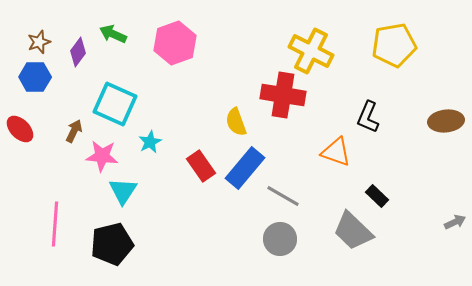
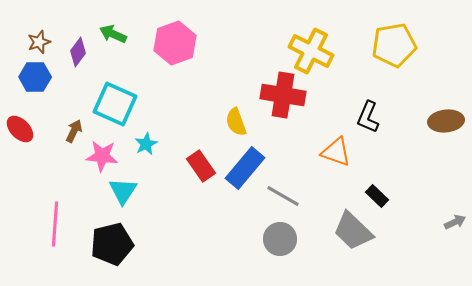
cyan star: moved 4 px left, 2 px down
